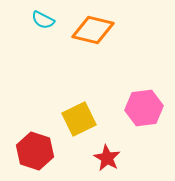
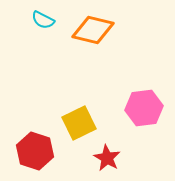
yellow square: moved 4 px down
